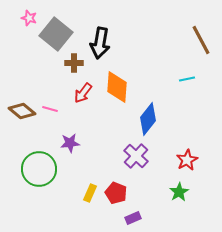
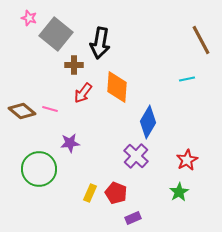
brown cross: moved 2 px down
blue diamond: moved 3 px down; rotated 8 degrees counterclockwise
